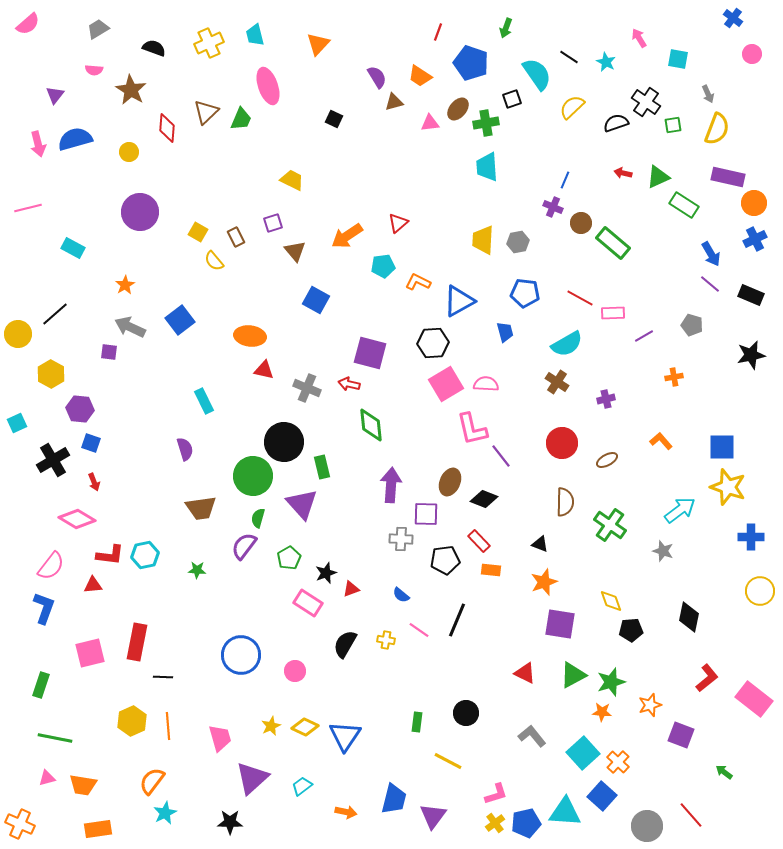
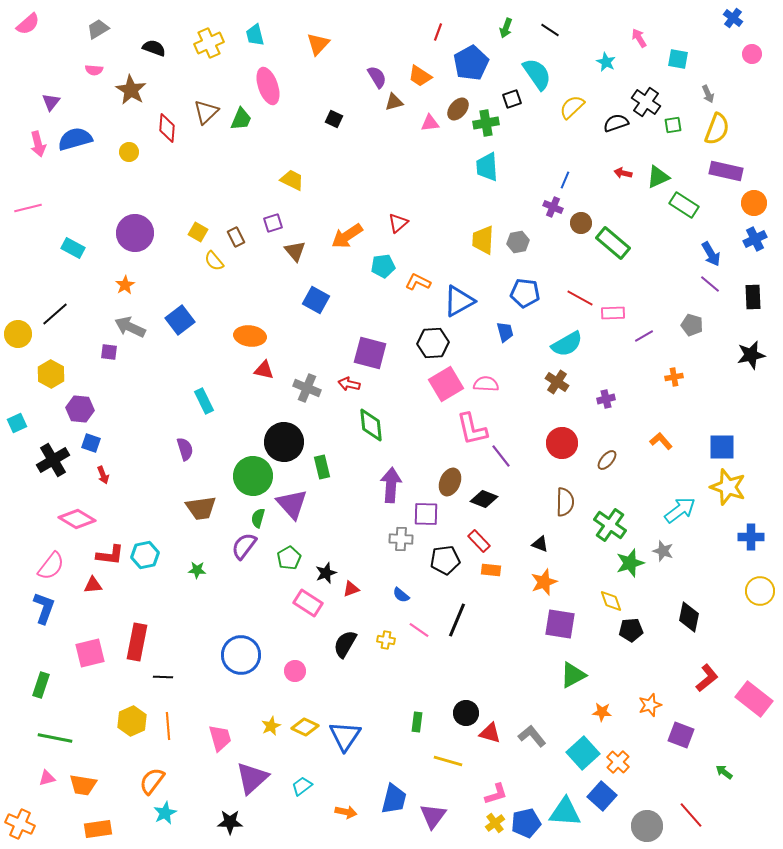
black line at (569, 57): moved 19 px left, 27 px up
blue pentagon at (471, 63): rotated 24 degrees clockwise
purple triangle at (55, 95): moved 4 px left, 7 px down
purple rectangle at (728, 177): moved 2 px left, 6 px up
purple circle at (140, 212): moved 5 px left, 21 px down
black rectangle at (751, 295): moved 2 px right, 2 px down; rotated 65 degrees clockwise
brown ellipse at (607, 460): rotated 20 degrees counterclockwise
red arrow at (94, 482): moved 9 px right, 7 px up
purple triangle at (302, 504): moved 10 px left
red triangle at (525, 673): moved 35 px left, 60 px down; rotated 10 degrees counterclockwise
green star at (611, 682): moved 19 px right, 119 px up
yellow line at (448, 761): rotated 12 degrees counterclockwise
